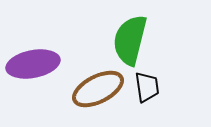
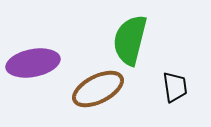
purple ellipse: moved 1 px up
black trapezoid: moved 28 px right
